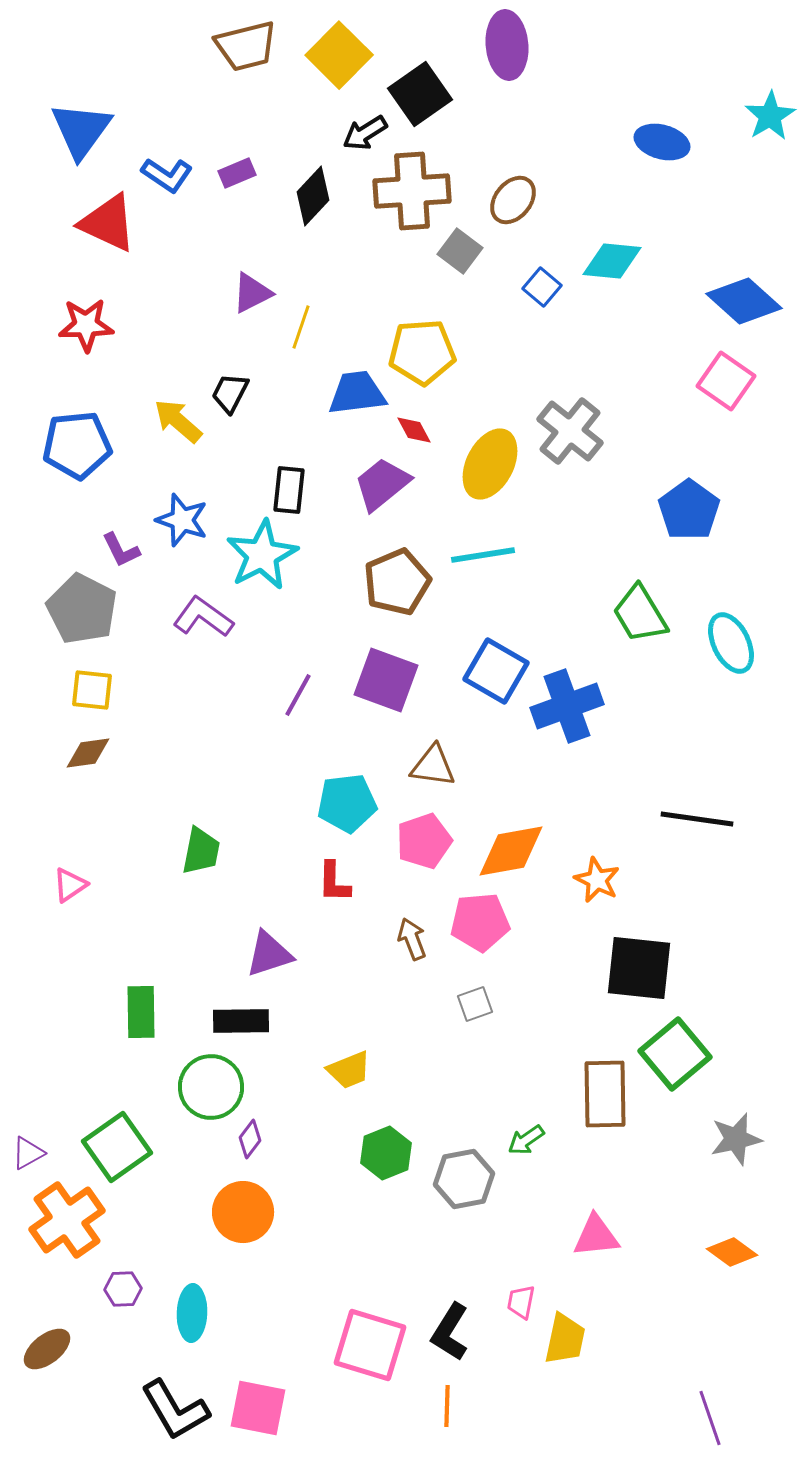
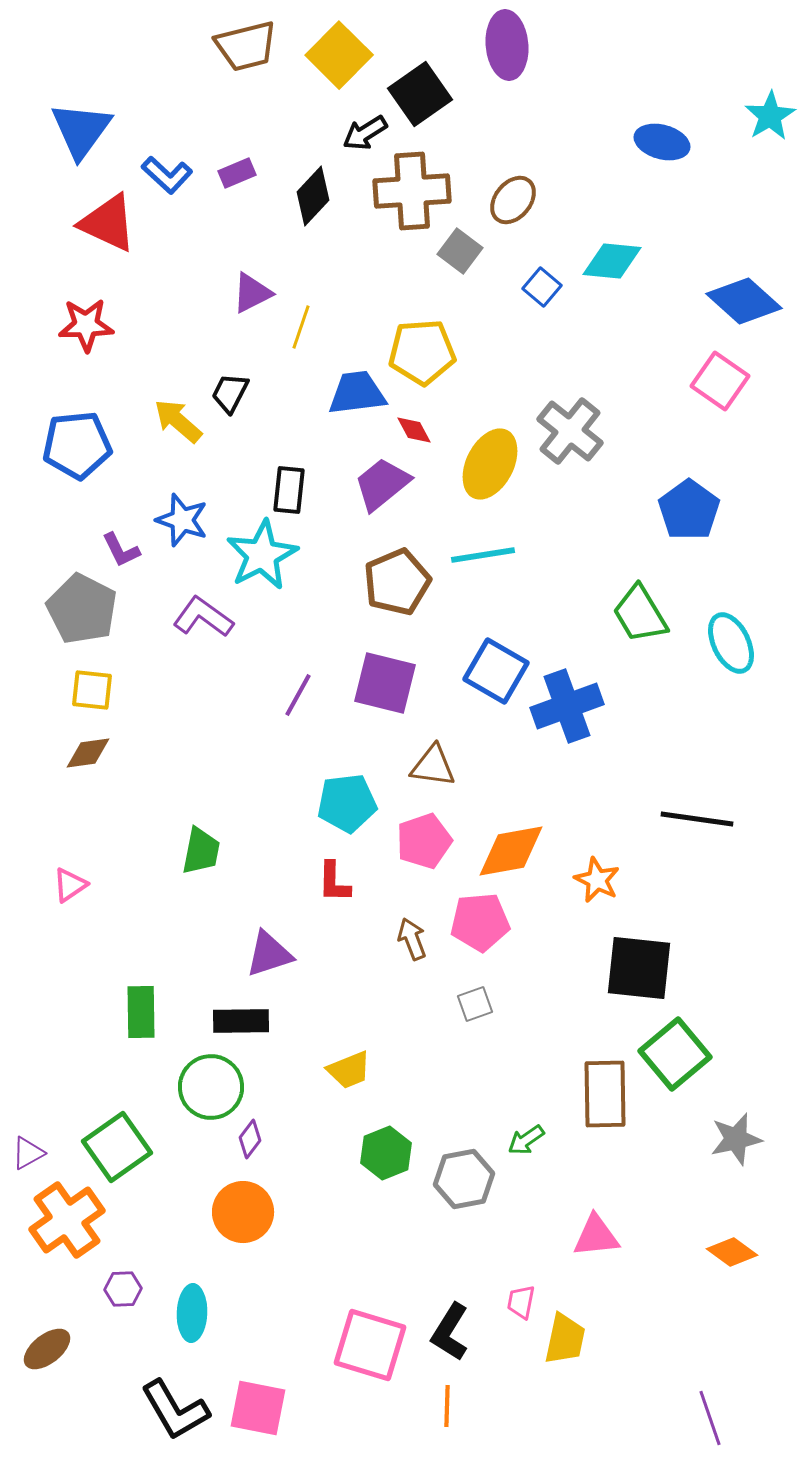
blue L-shape at (167, 175): rotated 9 degrees clockwise
pink square at (726, 381): moved 6 px left
purple square at (386, 680): moved 1 px left, 3 px down; rotated 6 degrees counterclockwise
